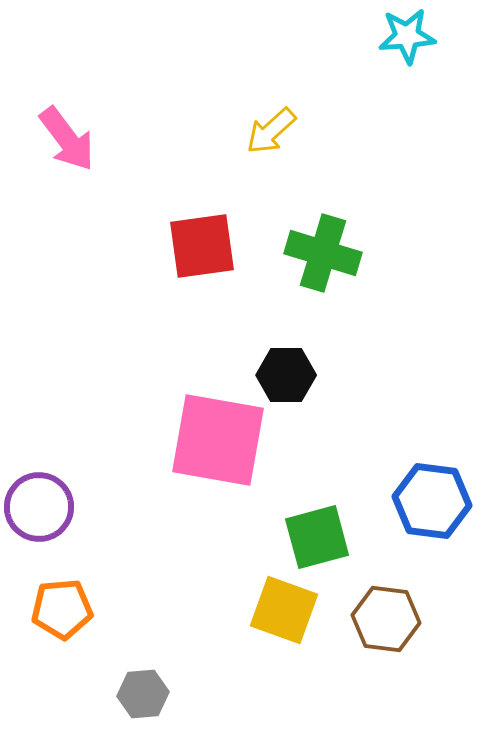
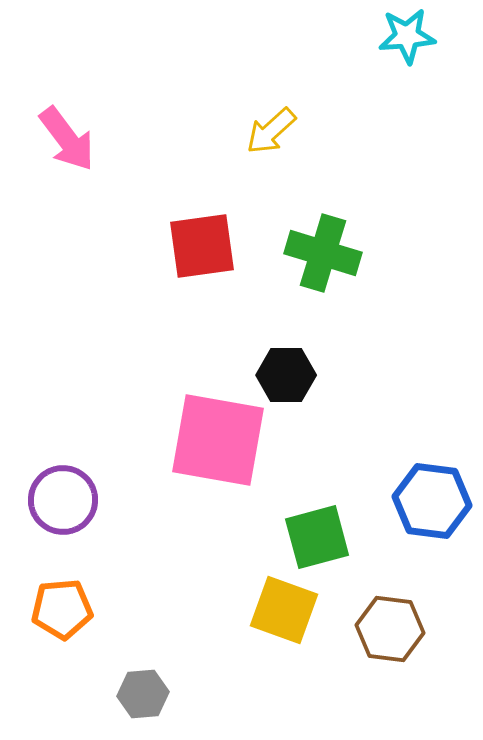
purple circle: moved 24 px right, 7 px up
brown hexagon: moved 4 px right, 10 px down
